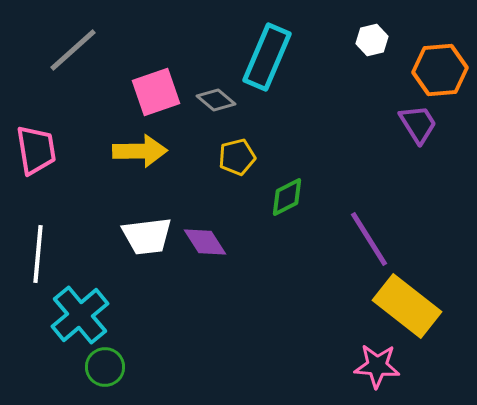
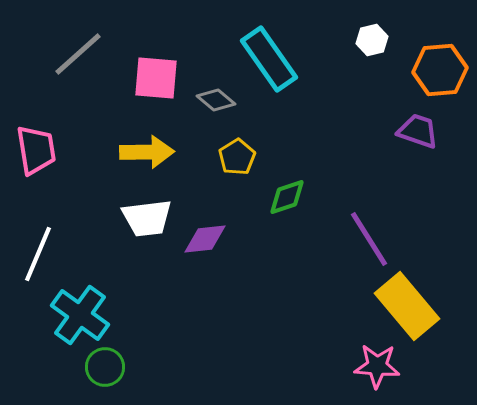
gray line: moved 5 px right, 4 px down
cyan rectangle: moved 2 px right, 2 px down; rotated 58 degrees counterclockwise
pink square: moved 14 px up; rotated 24 degrees clockwise
purple trapezoid: moved 7 px down; rotated 39 degrees counterclockwise
yellow arrow: moved 7 px right, 1 px down
yellow pentagon: rotated 18 degrees counterclockwise
green diamond: rotated 9 degrees clockwise
white trapezoid: moved 18 px up
purple diamond: moved 3 px up; rotated 63 degrees counterclockwise
white line: rotated 18 degrees clockwise
yellow rectangle: rotated 12 degrees clockwise
cyan cross: rotated 14 degrees counterclockwise
